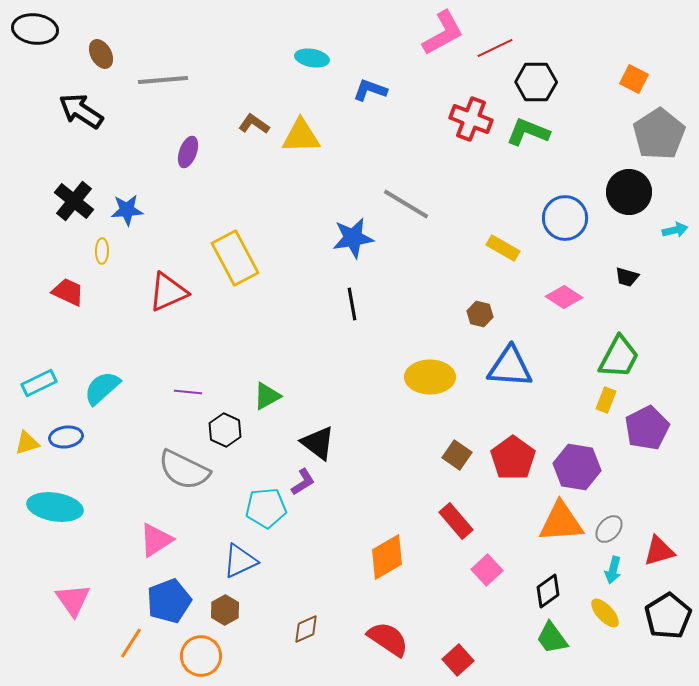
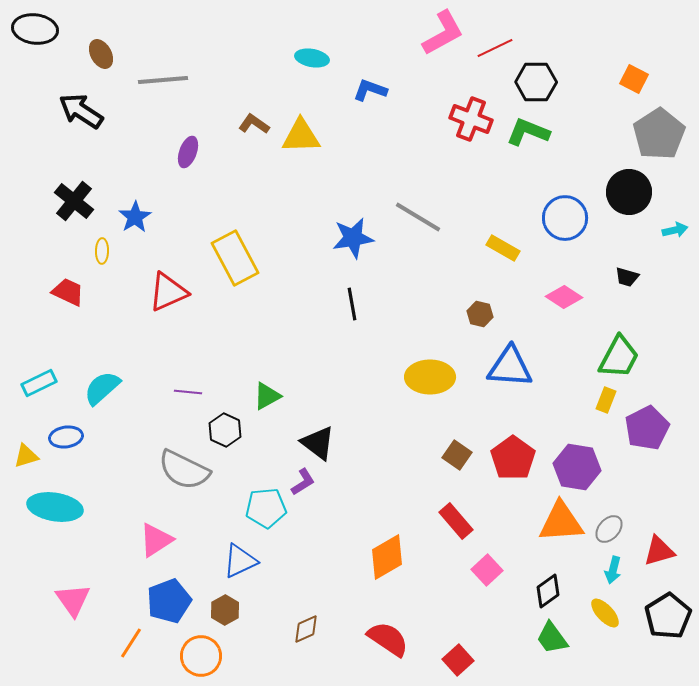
gray line at (406, 204): moved 12 px right, 13 px down
blue star at (127, 210): moved 8 px right, 7 px down; rotated 28 degrees counterclockwise
yellow triangle at (27, 443): moved 1 px left, 13 px down
